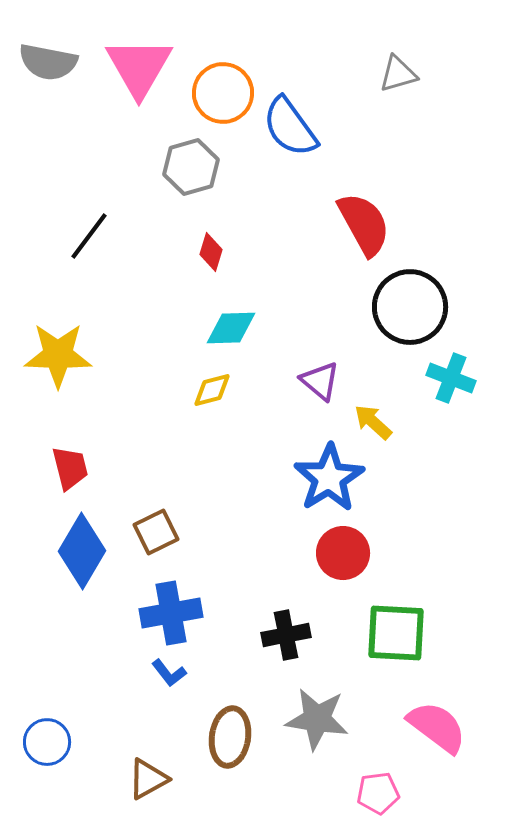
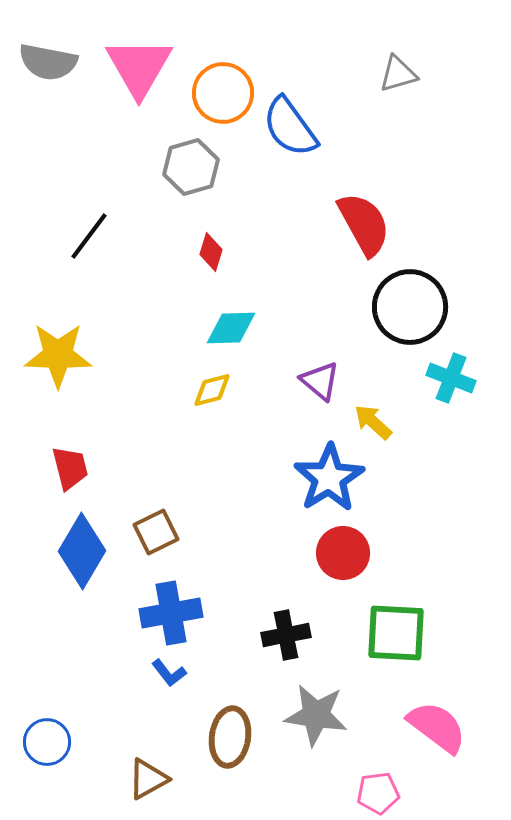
gray star: moved 1 px left, 4 px up
